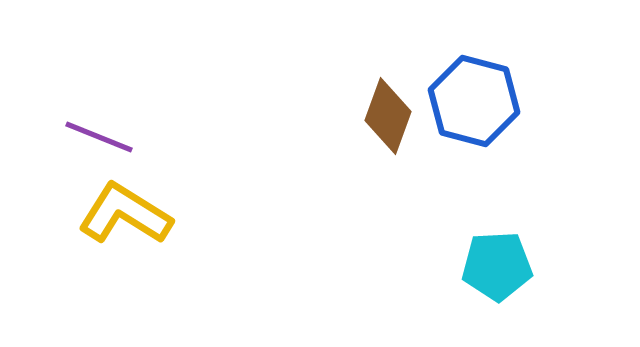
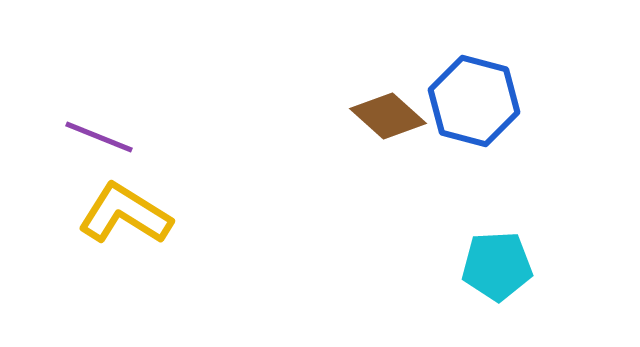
brown diamond: rotated 68 degrees counterclockwise
